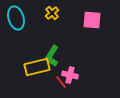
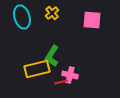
cyan ellipse: moved 6 px right, 1 px up
yellow rectangle: moved 2 px down
red line: rotated 64 degrees counterclockwise
